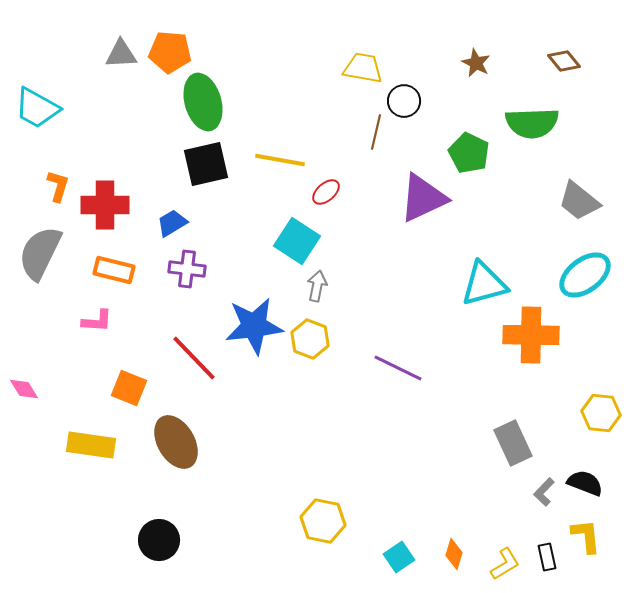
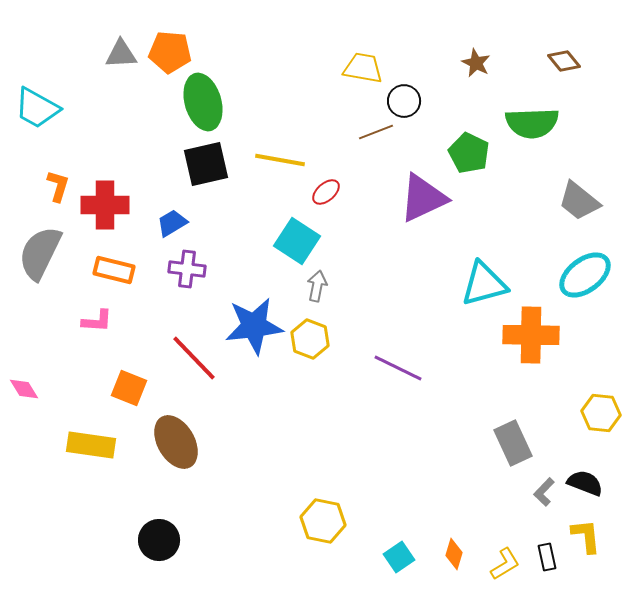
brown line at (376, 132): rotated 56 degrees clockwise
